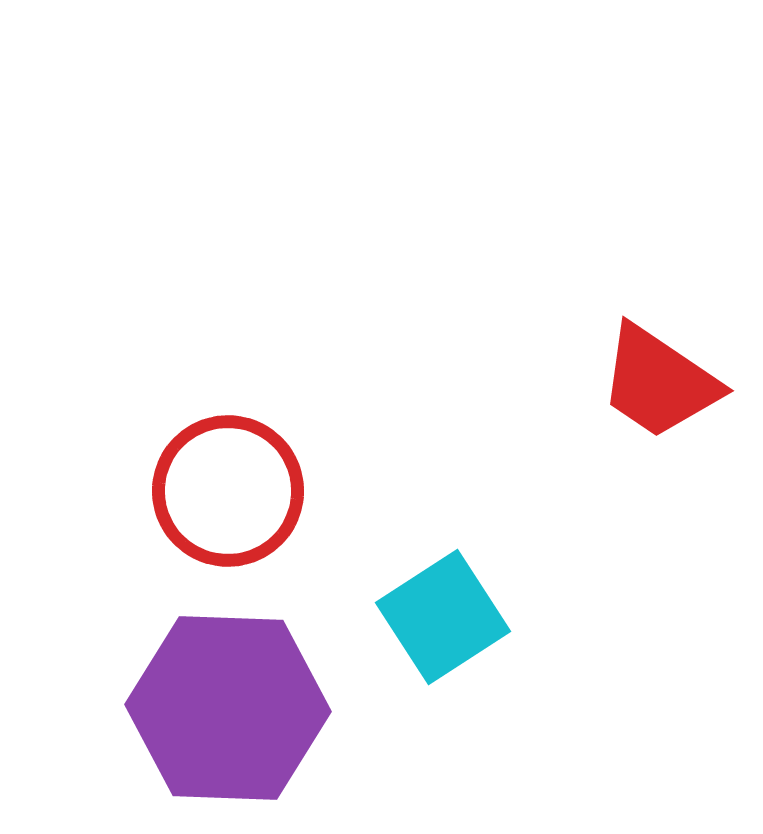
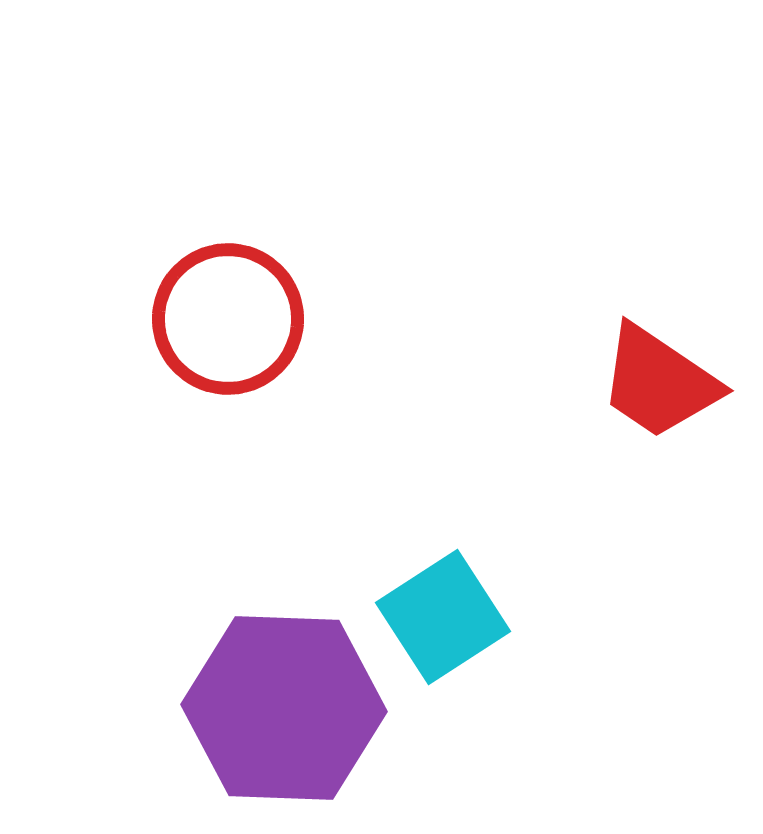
red circle: moved 172 px up
purple hexagon: moved 56 px right
